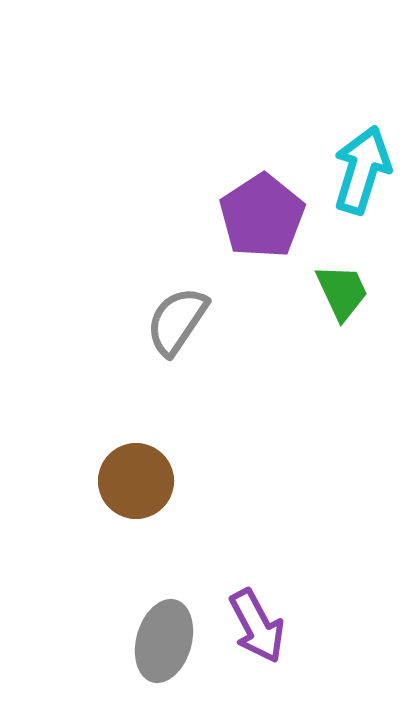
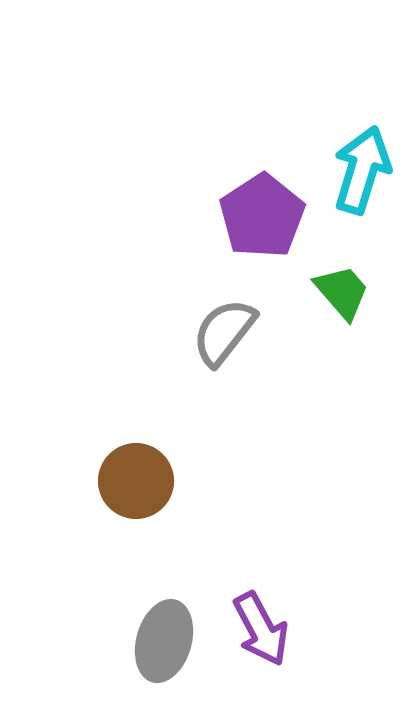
green trapezoid: rotated 16 degrees counterclockwise
gray semicircle: moved 47 px right, 11 px down; rotated 4 degrees clockwise
purple arrow: moved 4 px right, 3 px down
